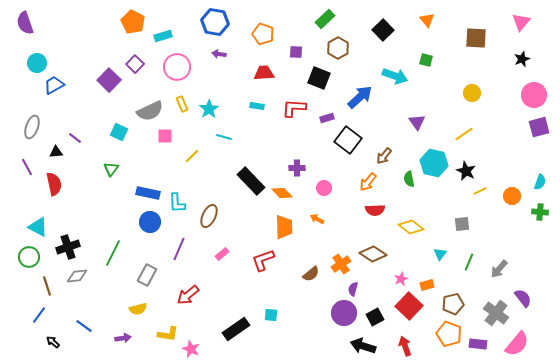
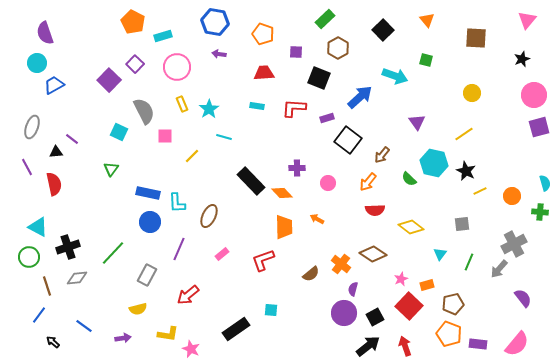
pink triangle at (521, 22): moved 6 px right, 2 px up
purple semicircle at (25, 23): moved 20 px right, 10 px down
gray semicircle at (150, 111): moved 6 px left; rotated 92 degrees counterclockwise
purple line at (75, 138): moved 3 px left, 1 px down
brown arrow at (384, 156): moved 2 px left, 1 px up
green semicircle at (409, 179): rotated 35 degrees counterclockwise
cyan semicircle at (540, 182): moved 5 px right, 1 px down; rotated 35 degrees counterclockwise
pink circle at (324, 188): moved 4 px right, 5 px up
green line at (113, 253): rotated 16 degrees clockwise
orange cross at (341, 264): rotated 18 degrees counterclockwise
gray diamond at (77, 276): moved 2 px down
gray cross at (496, 313): moved 18 px right, 69 px up; rotated 25 degrees clockwise
cyan square at (271, 315): moved 5 px up
black arrow at (363, 346): moved 5 px right; rotated 125 degrees clockwise
